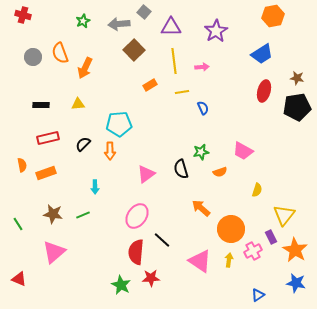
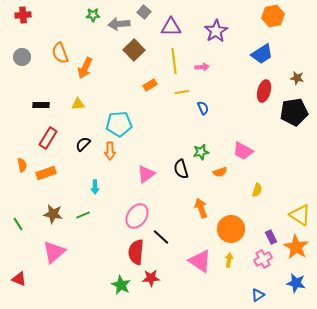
red cross at (23, 15): rotated 21 degrees counterclockwise
green star at (83, 21): moved 10 px right, 6 px up; rotated 24 degrees clockwise
gray circle at (33, 57): moved 11 px left
black pentagon at (297, 107): moved 3 px left, 5 px down
red rectangle at (48, 138): rotated 45 degrees counterclockwise
orange arrow at (201, 208): rotated 30 degrees clockwise
yellow triangle at (284, 215): moved 16 px right; rotated 35 degrees counterclockwise
black line at (162, 240): moved 1 px left, 3 px up
orange star at (295, 250): moved 1 px right, 3 px up
pink cross at (253, 251): moved 10 px right, 8 px down
